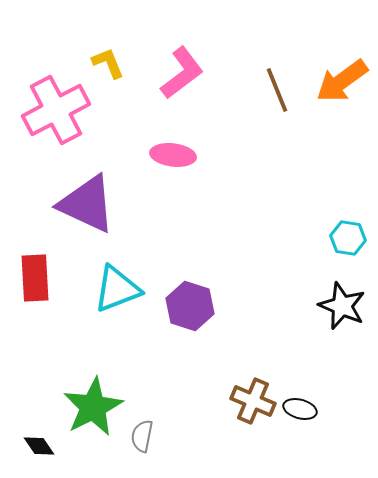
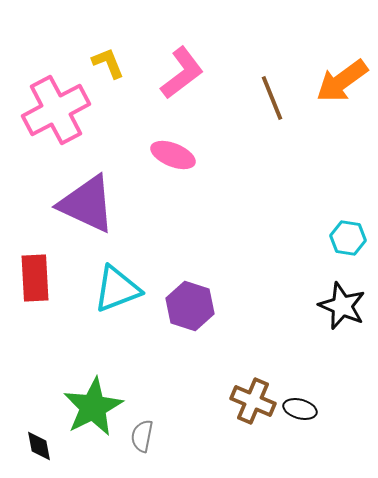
brown line: moved 5 px left, 8 px down
pink ellipse: rotated 15 degrees clockwise
black diamond: rotated 24 degrees clockwise
